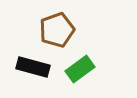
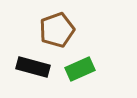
green rectangle: rotated 12 degrees clockwise
